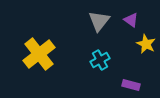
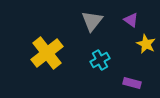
gray triangle: moved 7 px left
yellow cross: moved 8 px right, 1 px up
purple rectangle: moved 1 px right, 2 px up
